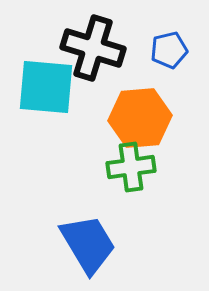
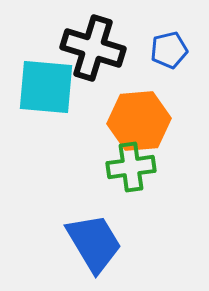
orange hexagon: moved 1 px left, 3 px down
blue trapezoid: moved 6 px right, 1 px up
